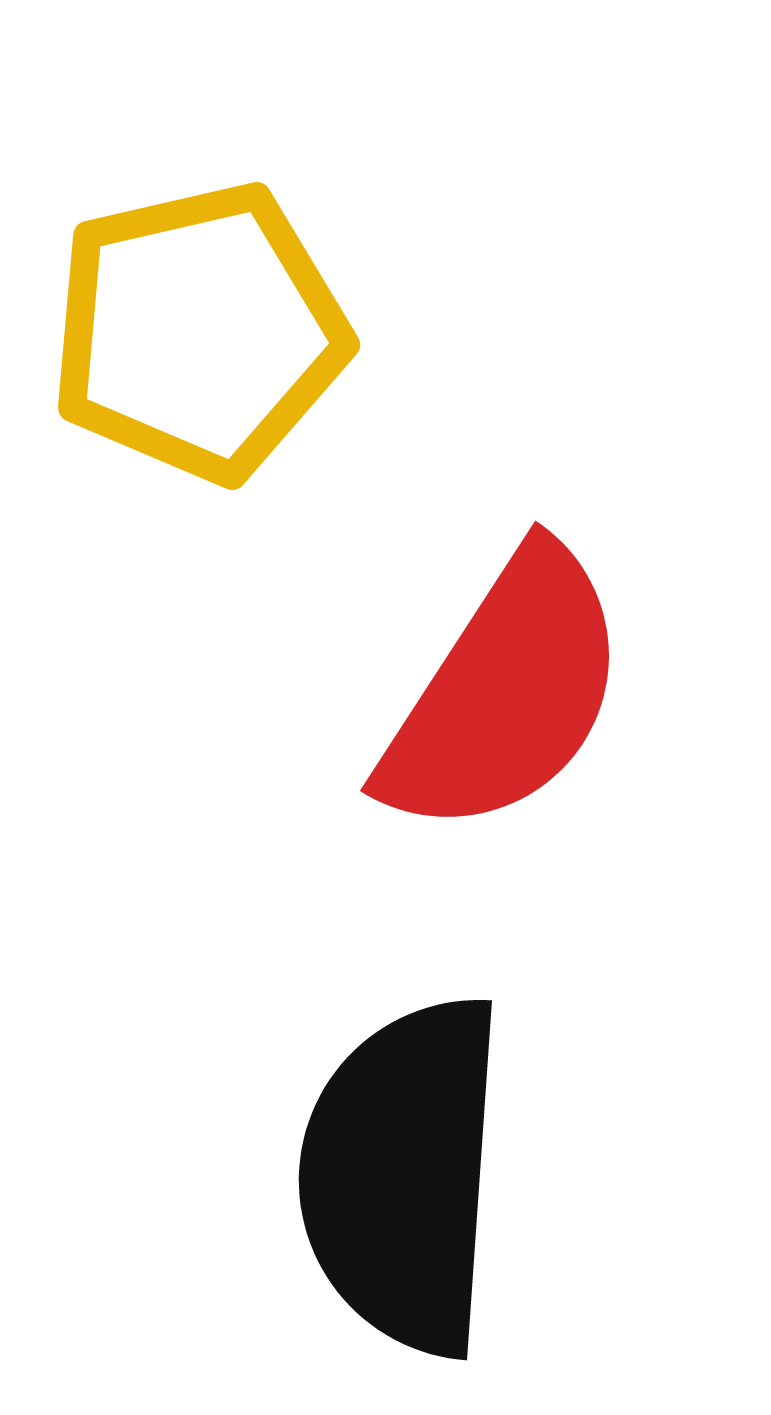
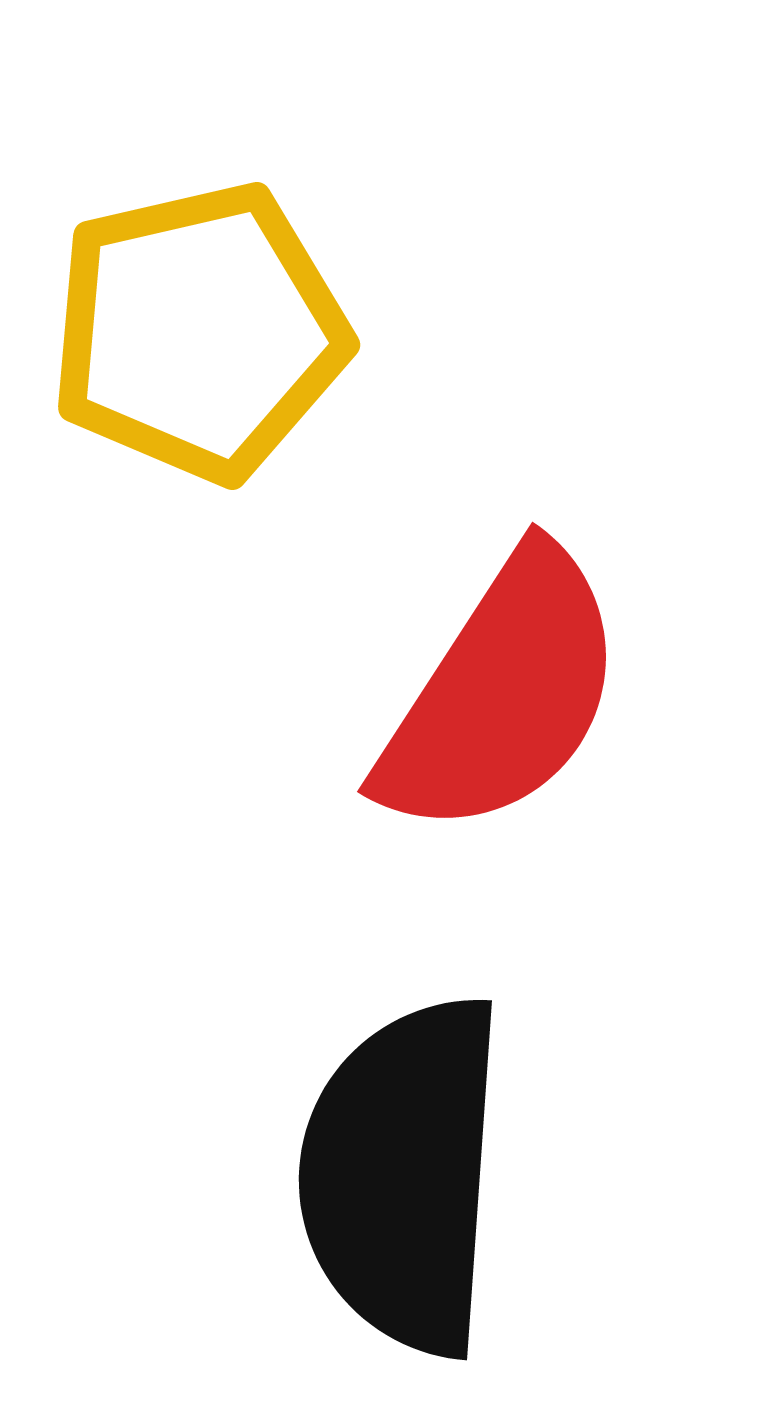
red semicircle: moved 3 px left, 1 px down
